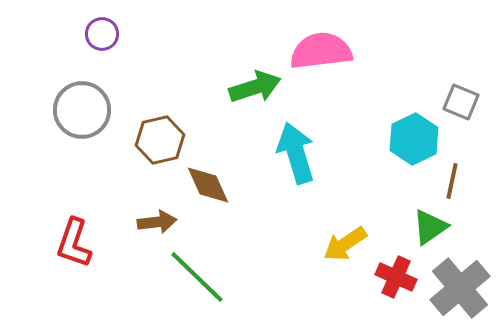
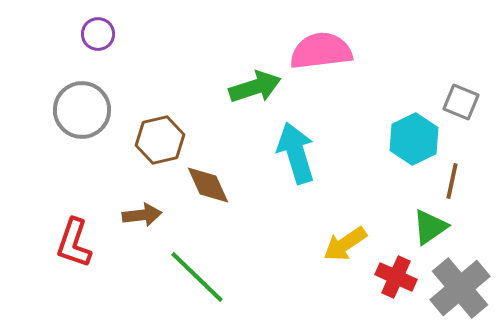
purple circle: moved 4 px left
brown arrow: moved 15 px left, 7 px up
